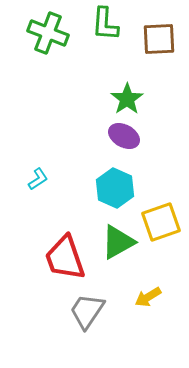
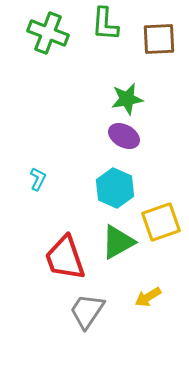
green star: rotated 24 degrees clockwise
cyan L-shape: rotated 30 degrees counterclockwise
